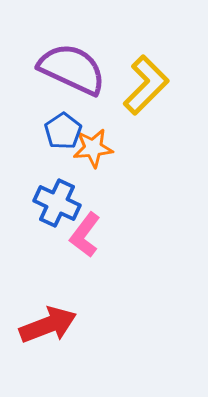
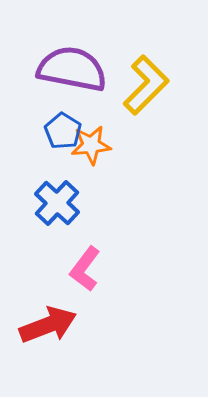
purple semicircle: rotated 14 degrees counterclockwise
blue pentagon: rotated 6 degrees counterclockwise
orange star: moved 2 px left, 3 px up
blue cross: rotated 18 degrees clockwise
pink L-shape: moved 34 px down
